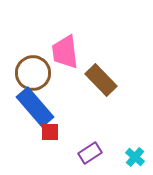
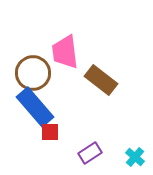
brown rectangle: rotated 8 degrees counterclockwise
